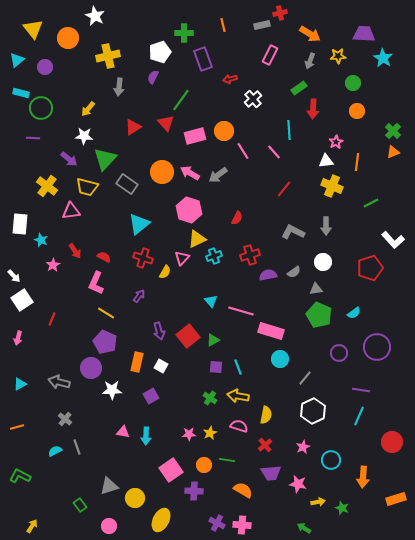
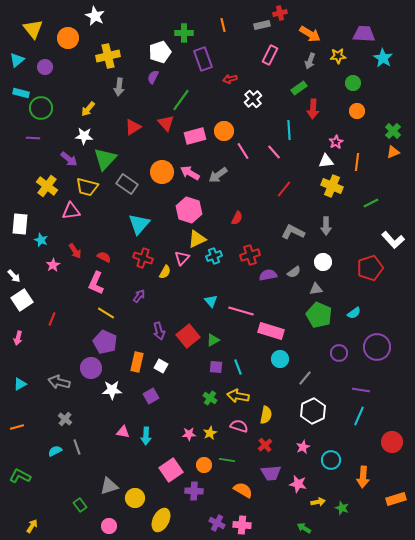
cyan triangle at (139, 224): rotated 10 degrees counterclockwise
